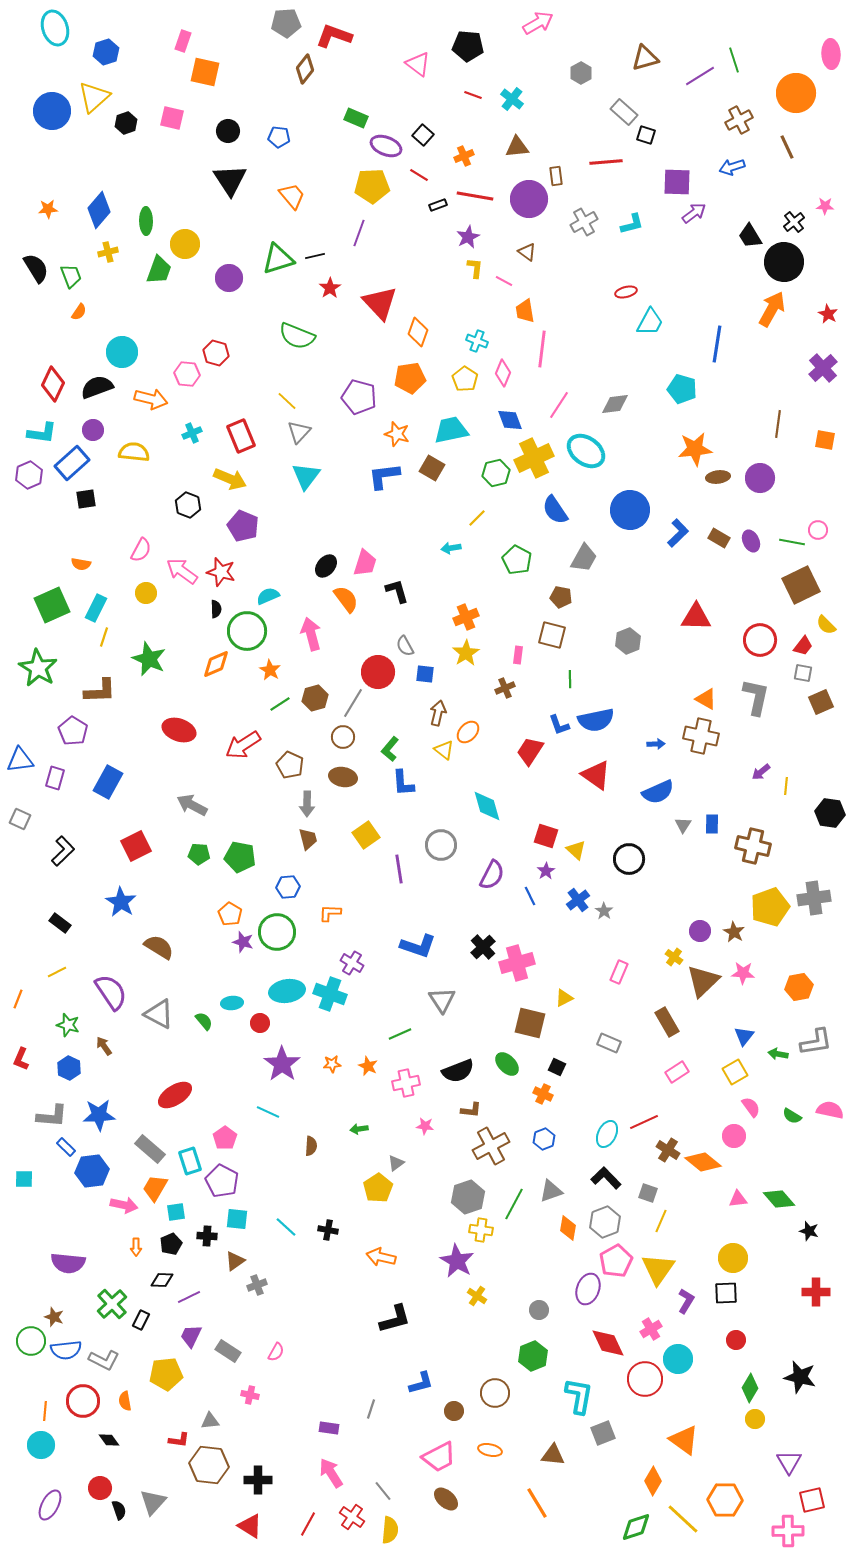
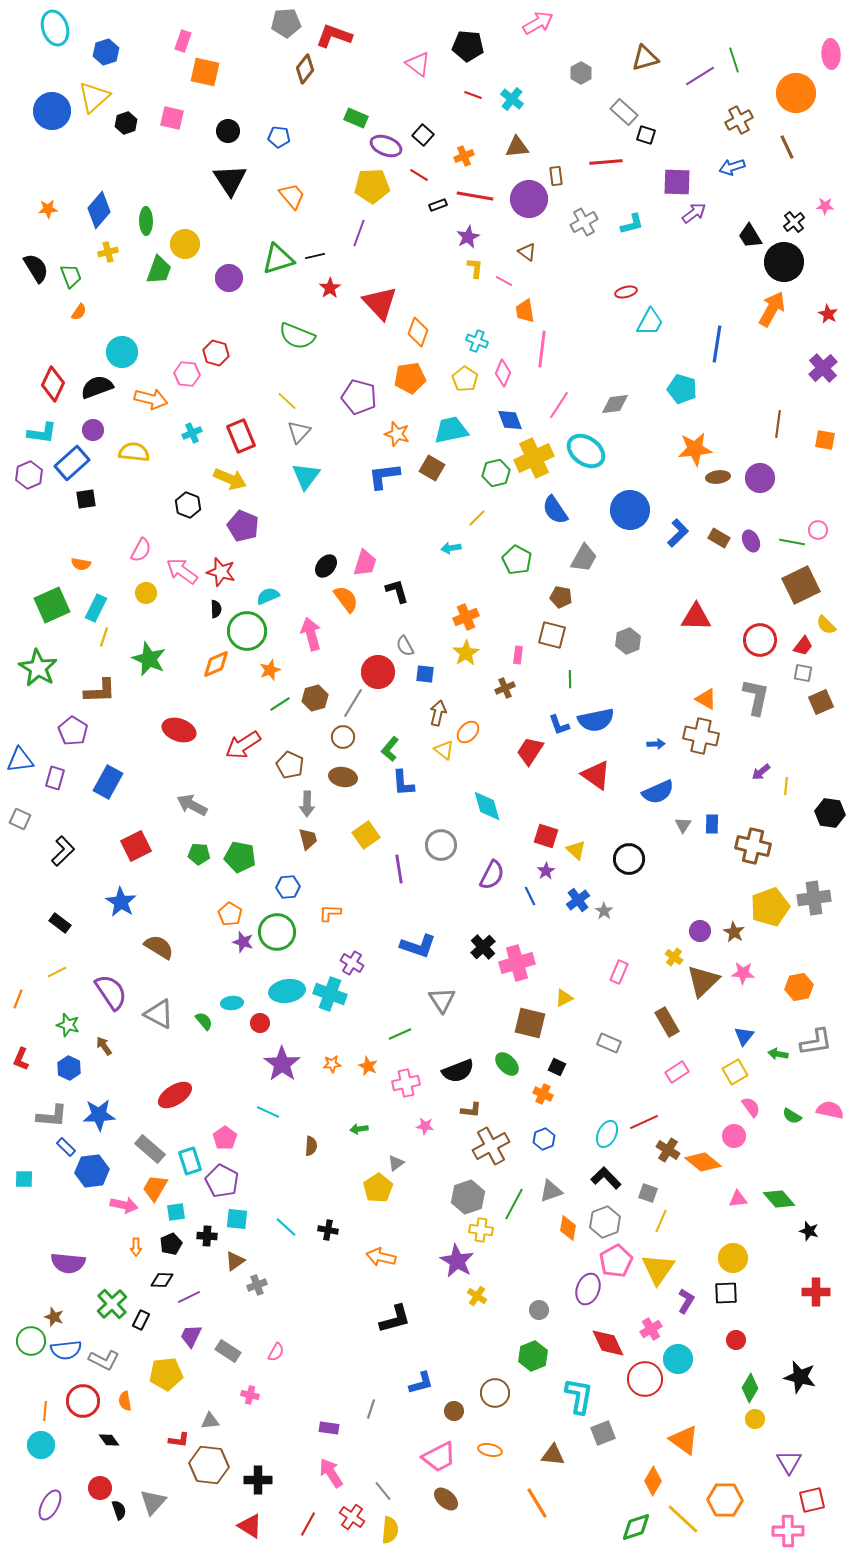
orange star at (270, 670): rotated 20 degrees clockwise
